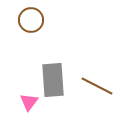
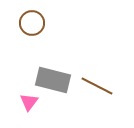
brown circle: moved 1 px right, 3 px down
gray rectangle: rotated 72 degrees counterclockwise
